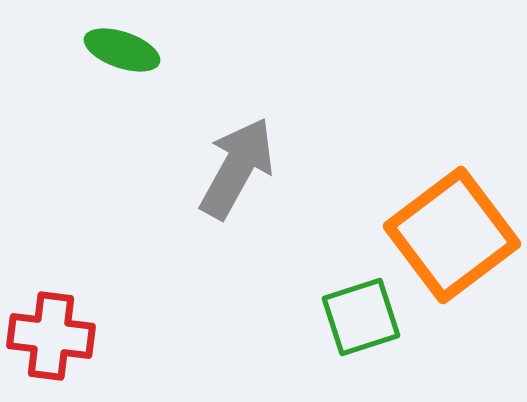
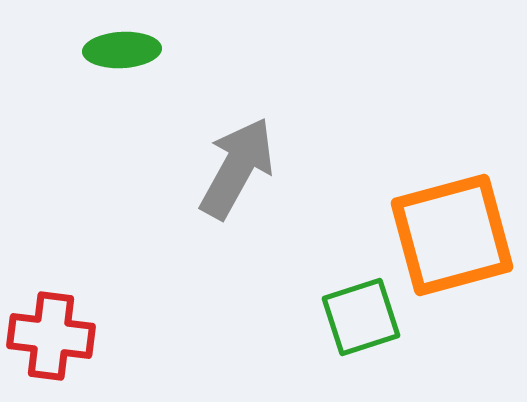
green ellipse: rotated 22 degrees counterclockwise
orange square: rotated 22 degrees clockwise
